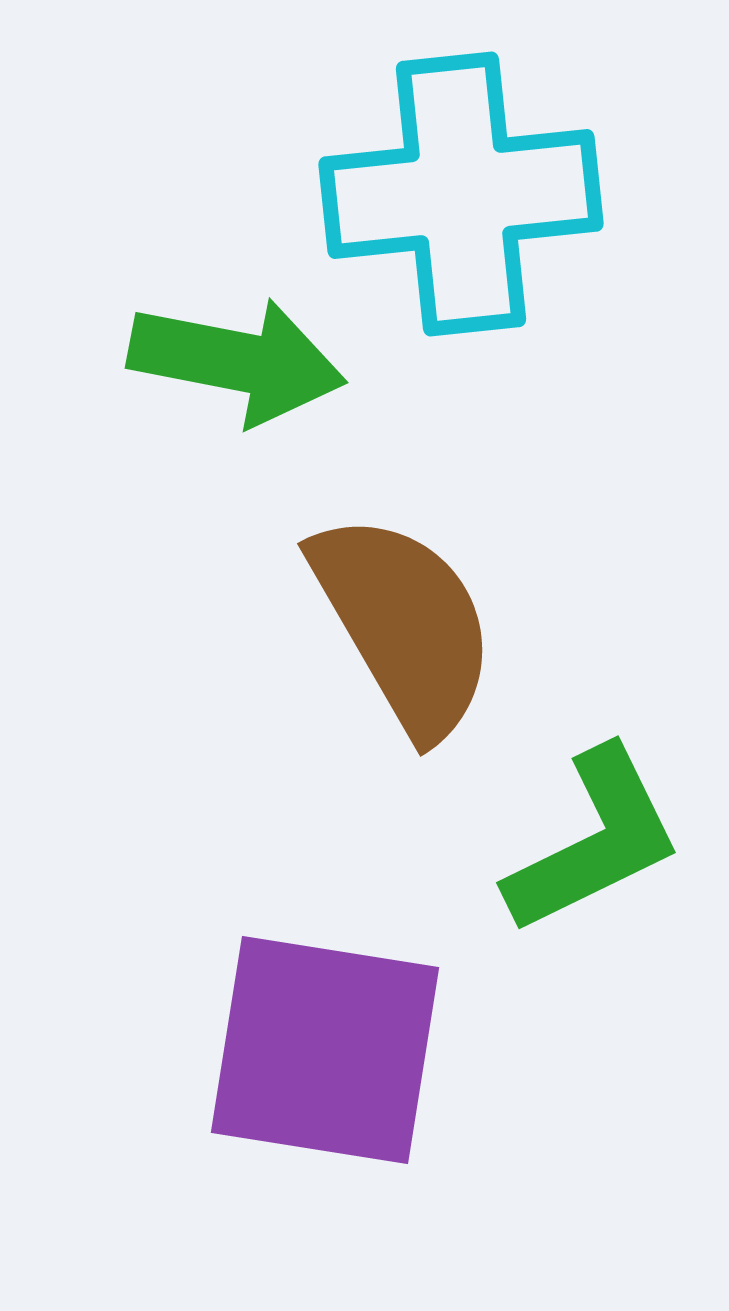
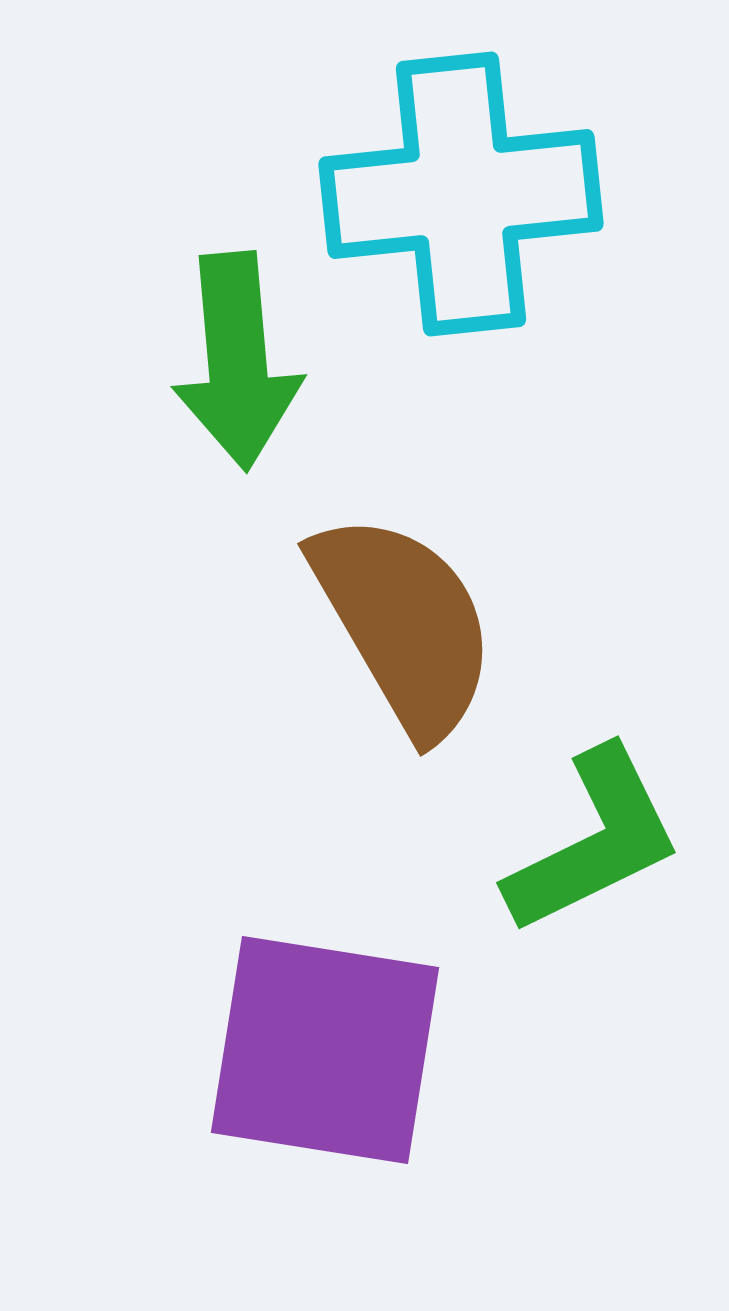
green arrow: rotated 74 degrees clockwise
